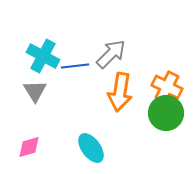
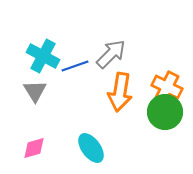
blue line: rotated 12 degrees counterclockwise
green circle: moved 1 px left, 1 px up
pink diamond: moved 5 px right, 1 px down
